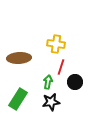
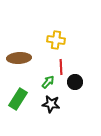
yellow cross: moved 4 px up
red line: rotated 21 degrees counterclockwise
green arrow: rotated 32 degrees clockwise
black star: moved 2 px down; rotated 18 degrees clockwise
